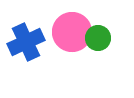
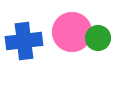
blue cross: moved 2 px left, 1 px up; rotated 18 degrees clockwise
